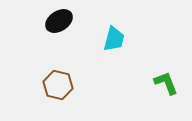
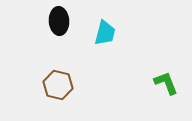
black ellipse: rotated 60 degrees counterclockwise
cyan trapezoid: moved 9 px left, 6 px up
